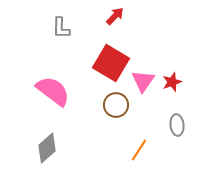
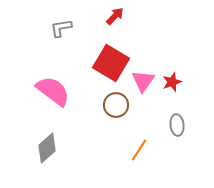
gray L-shape: rotated 80 degrees clockwise
